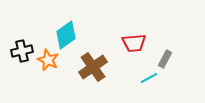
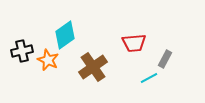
cyan diamond: moved 1 px left
